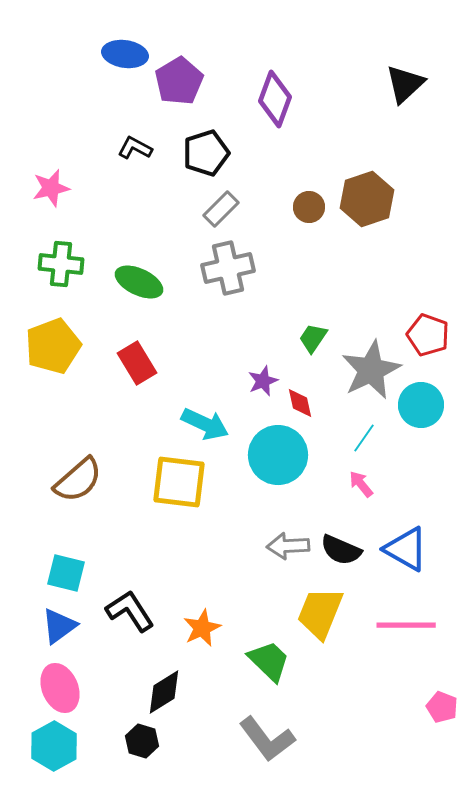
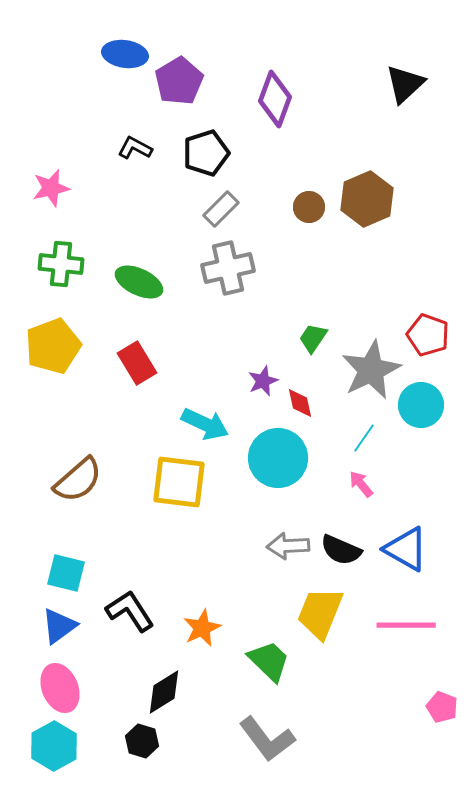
brown hexagon at (367, 199): rotated 4 degrees counterclockwise
cyan circle at (278, 455): moved 3 px down
